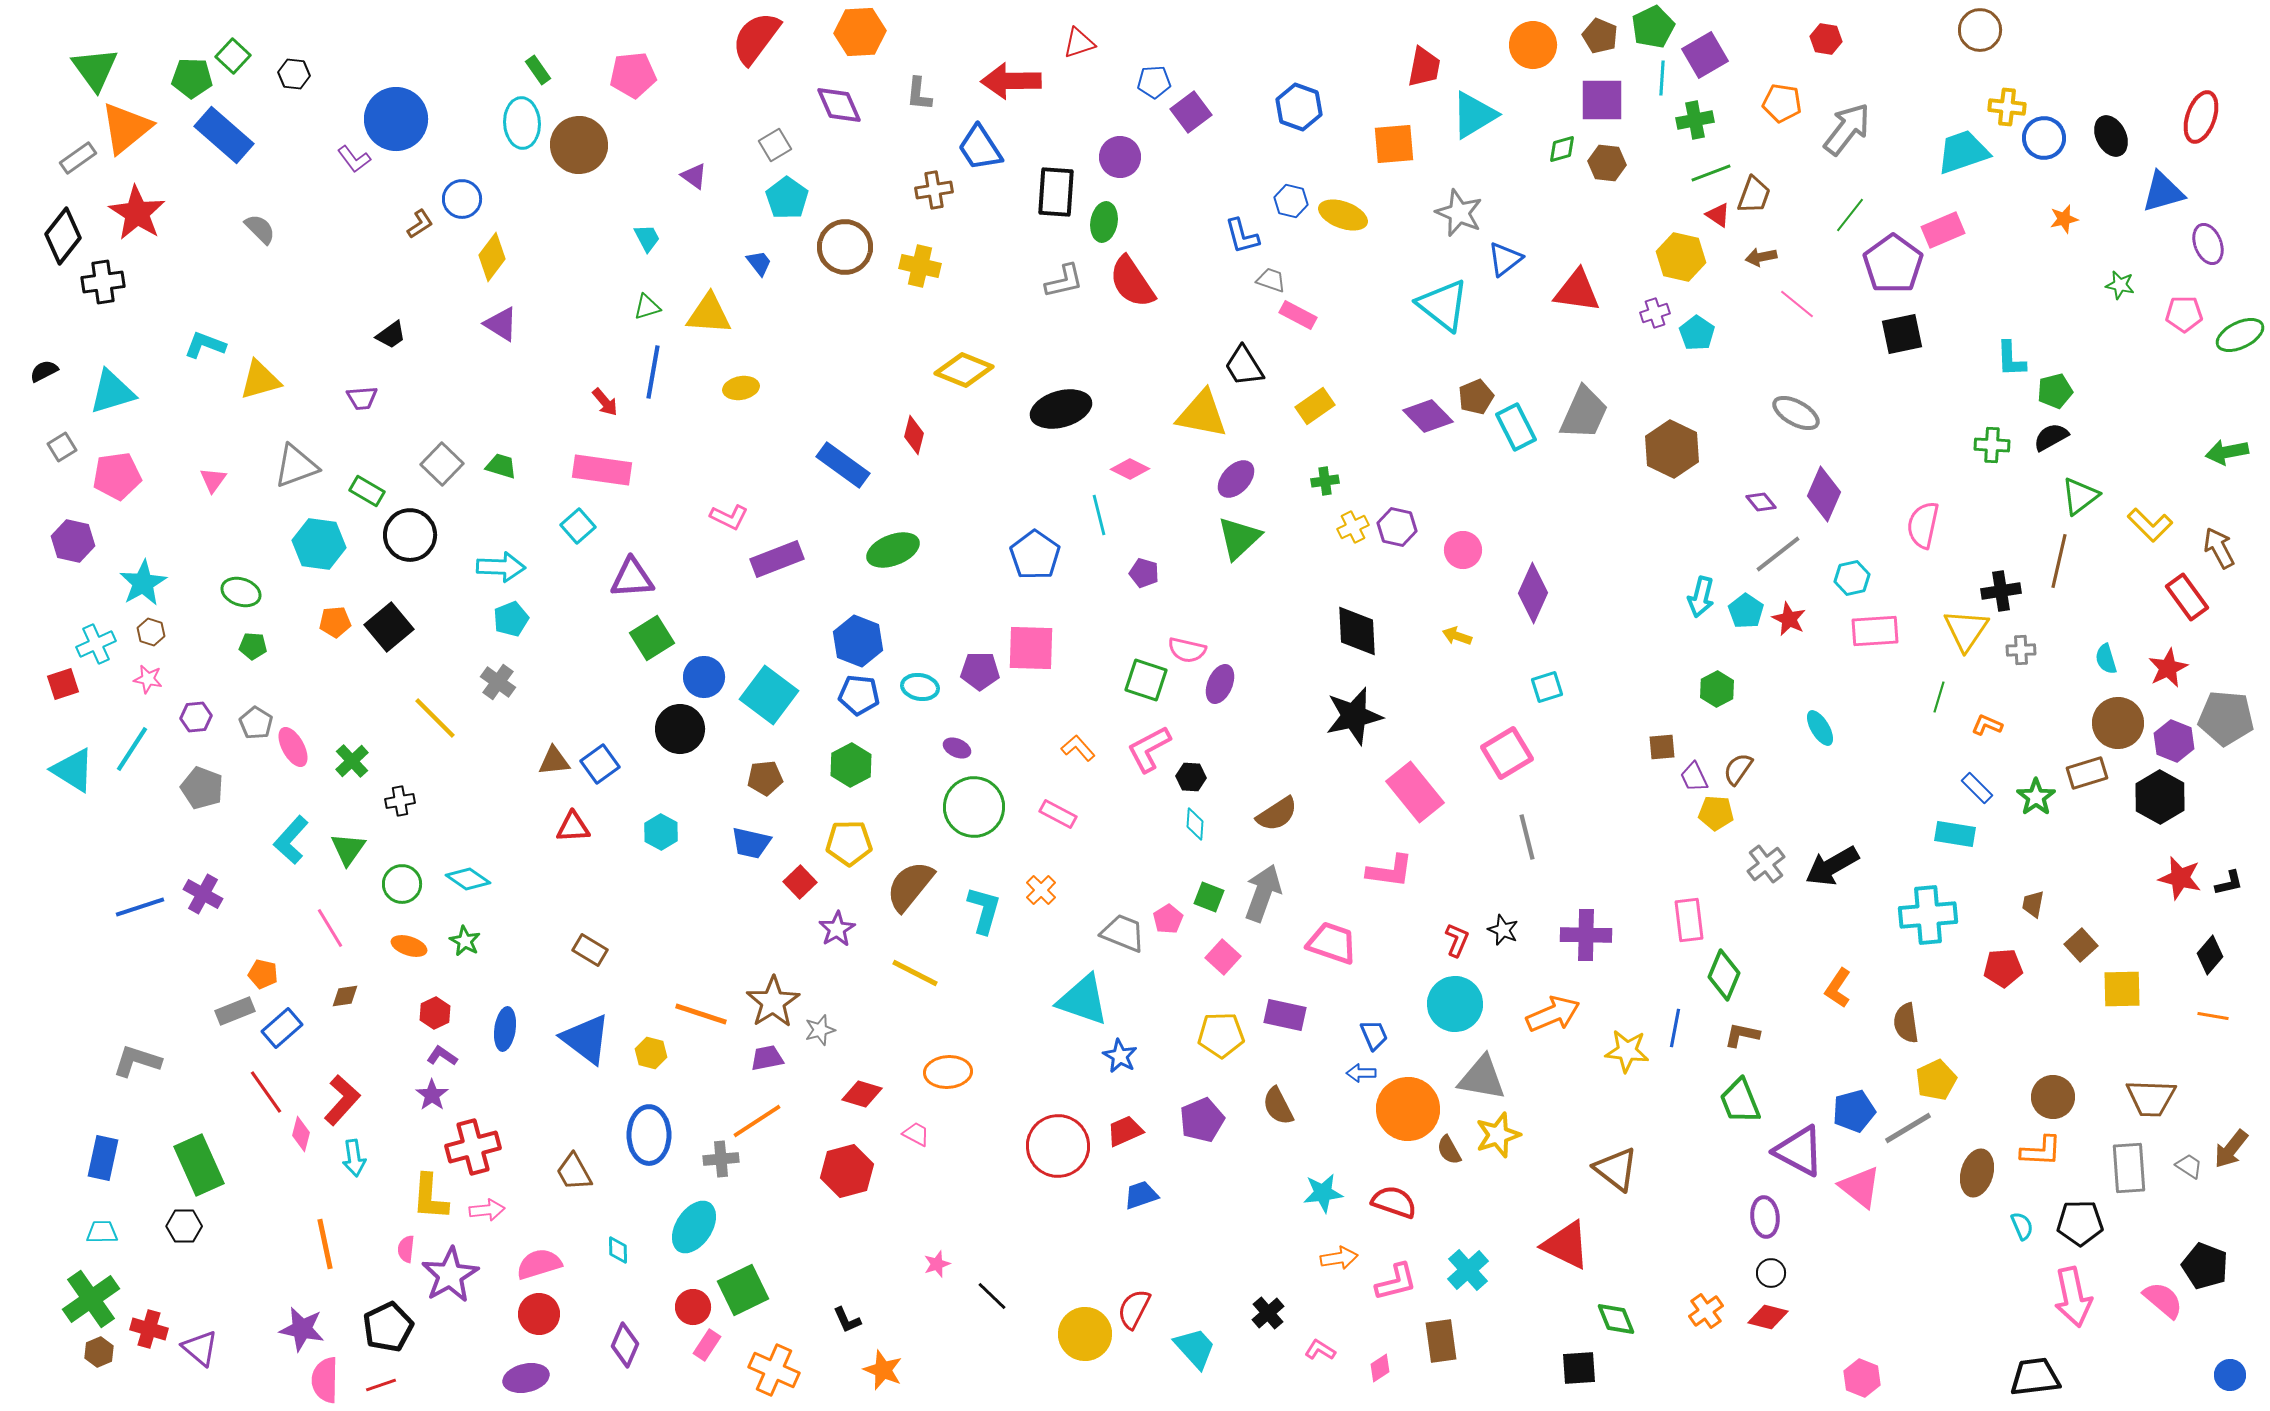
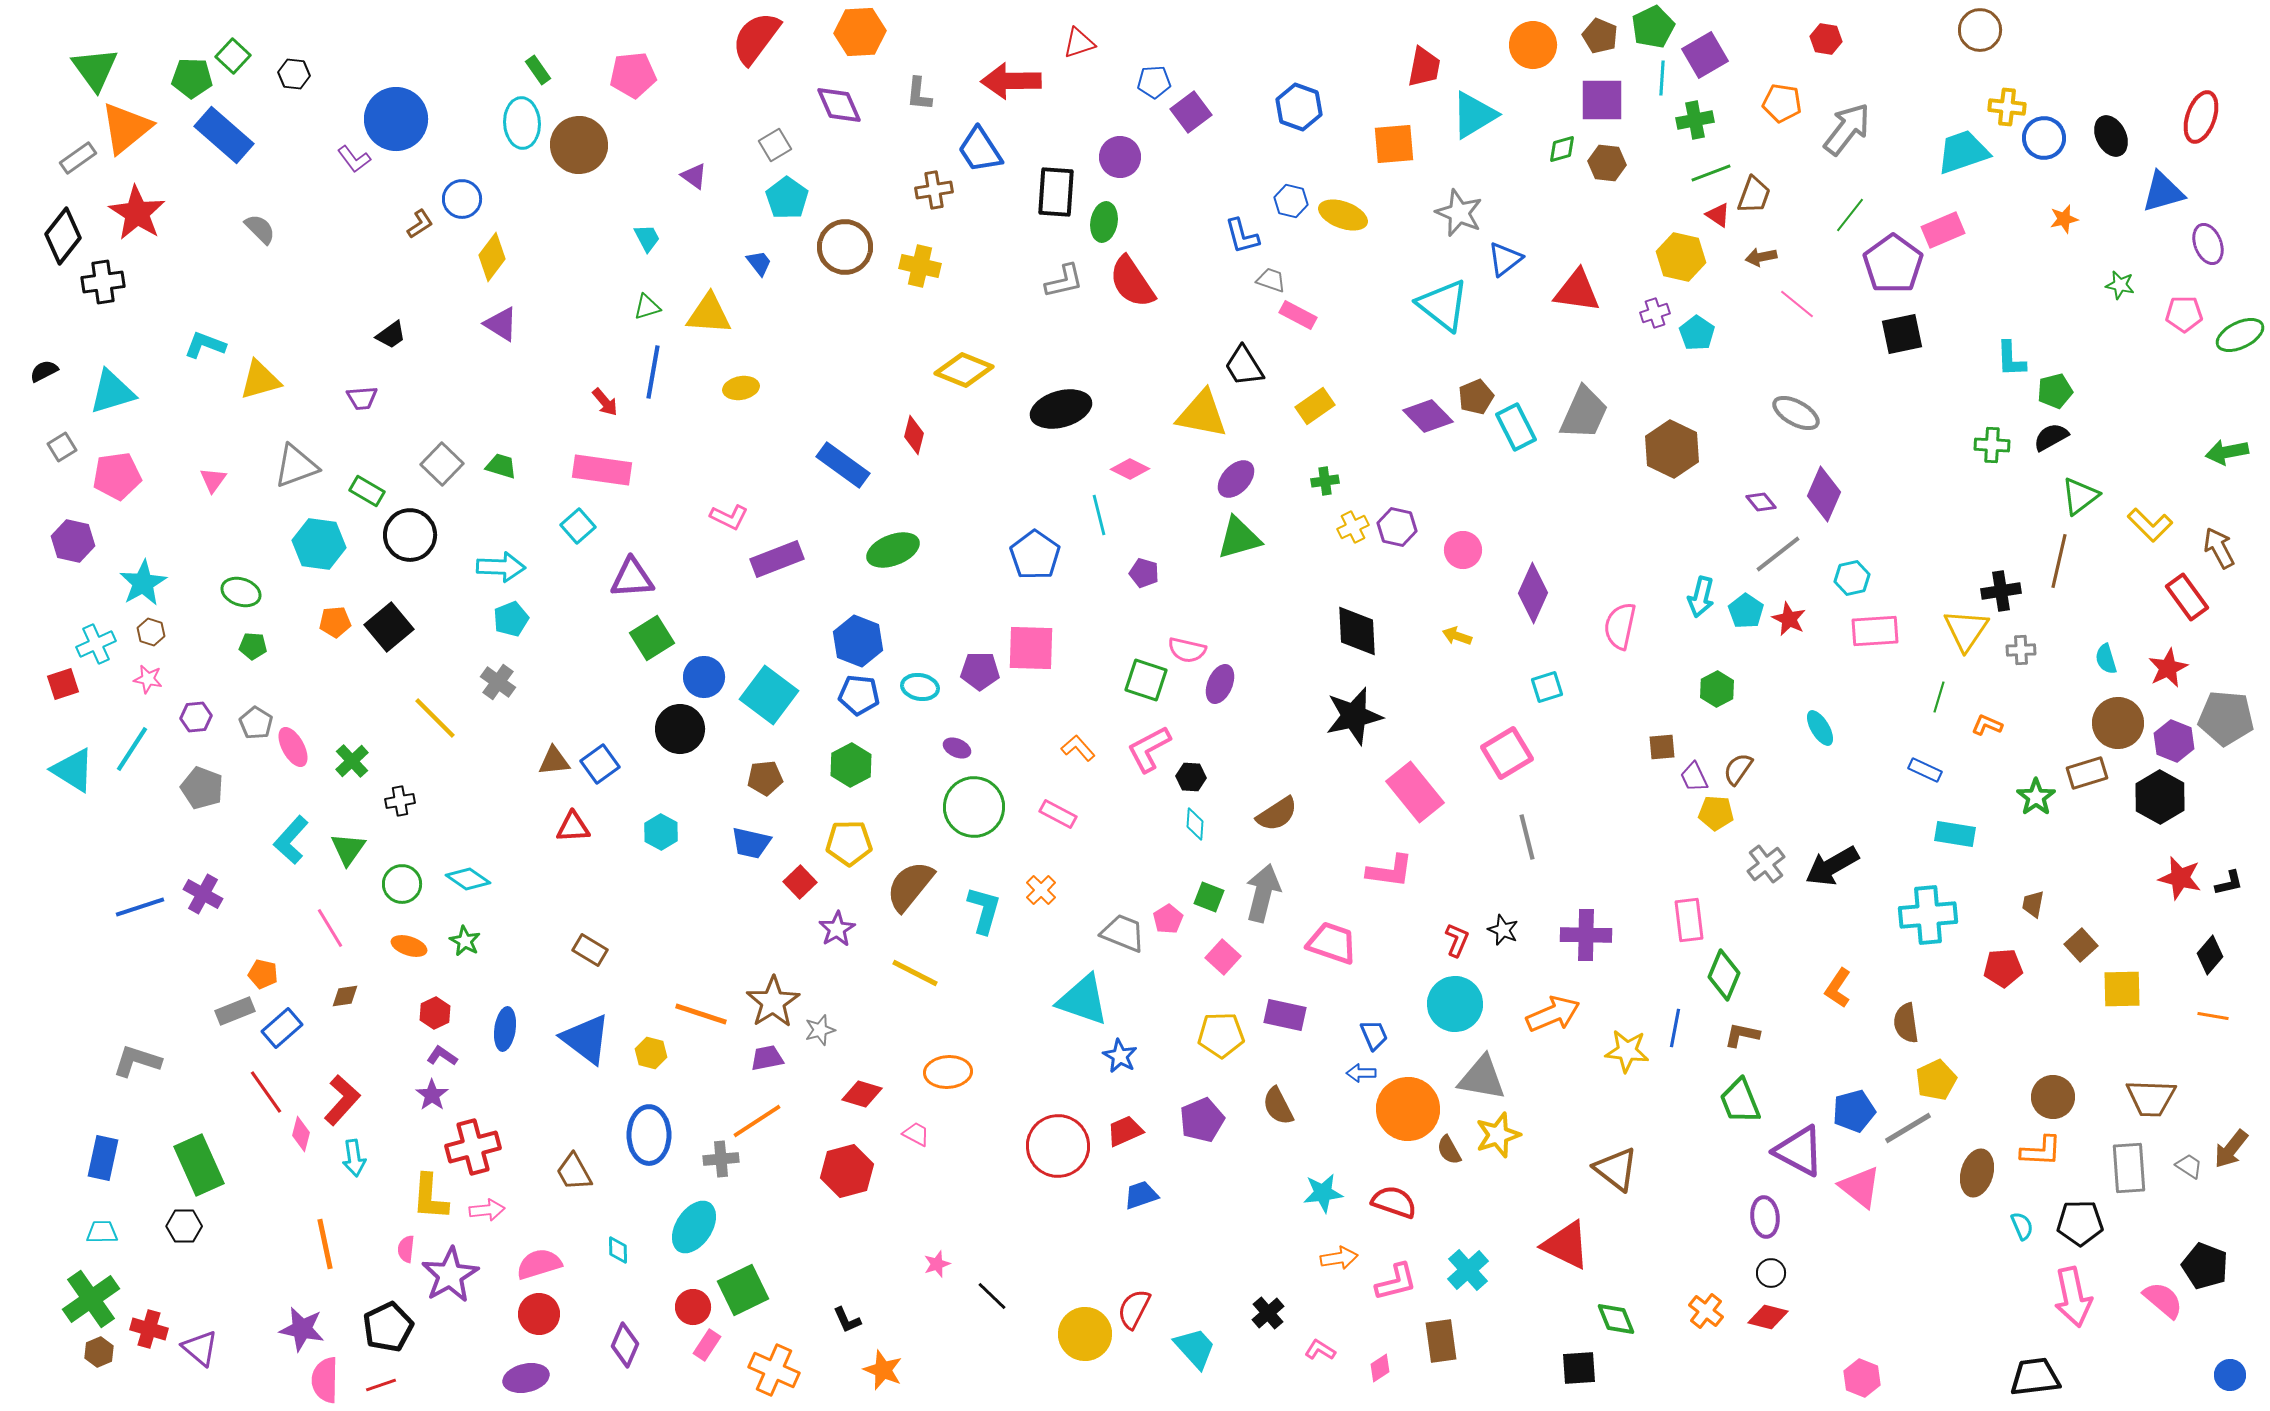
blue trapezoid at (980, 148): moved 2 px down
pink semicircle at (1923, 525): moved 303 px left, 101 px down
green triangle at (1239, 538): rotated 27 degrees clockwise
blue rectangle at (1977, 788): moved 52 px left, 18 px up; rotated 20 degrees counterclockwise
gray arrow at (1263, 893): rotated 6 degrees counterclockwise
orange cross at (1706, 1311): rotated 16 degrees counterclockwise
